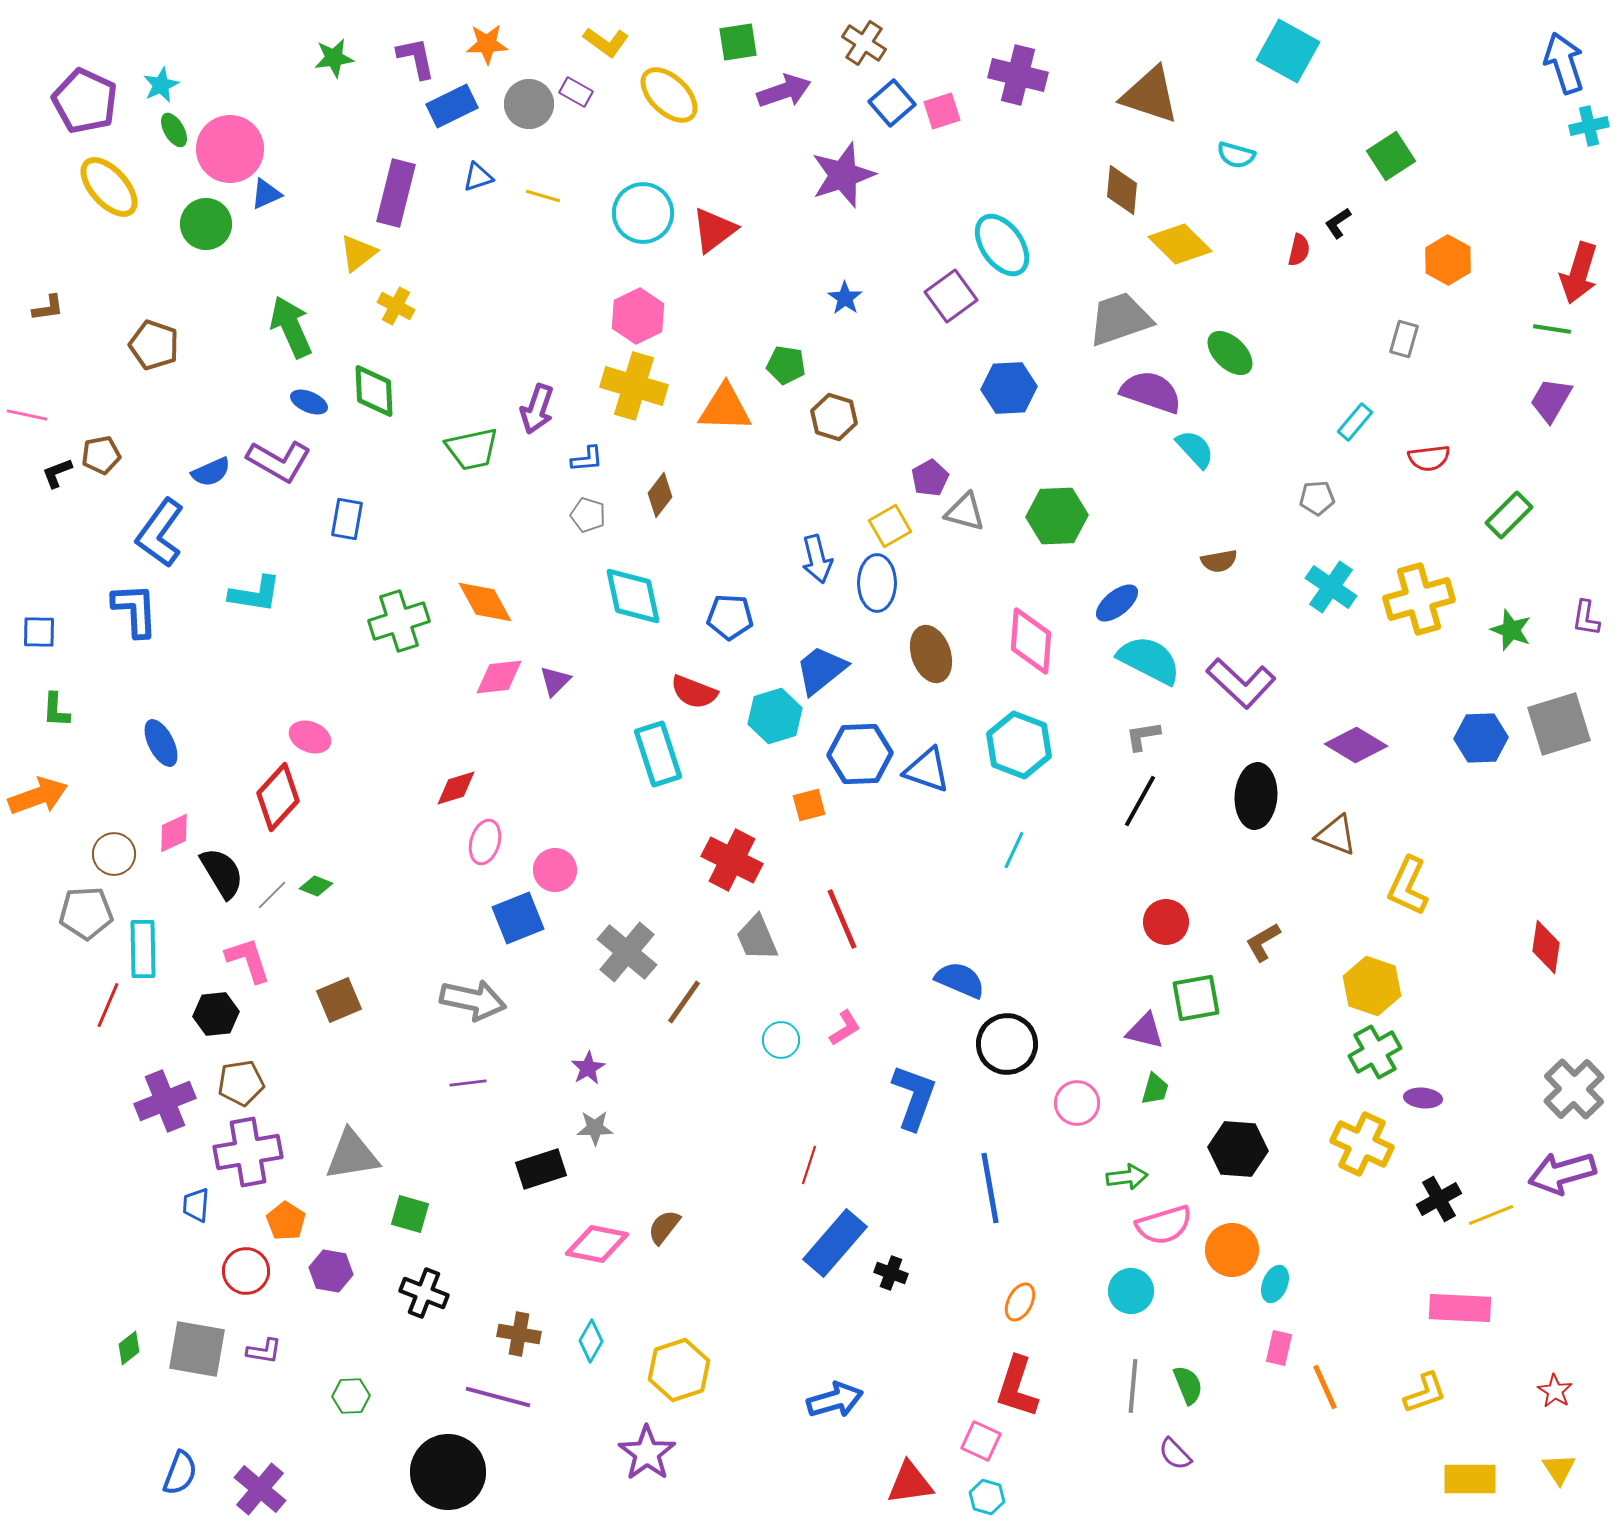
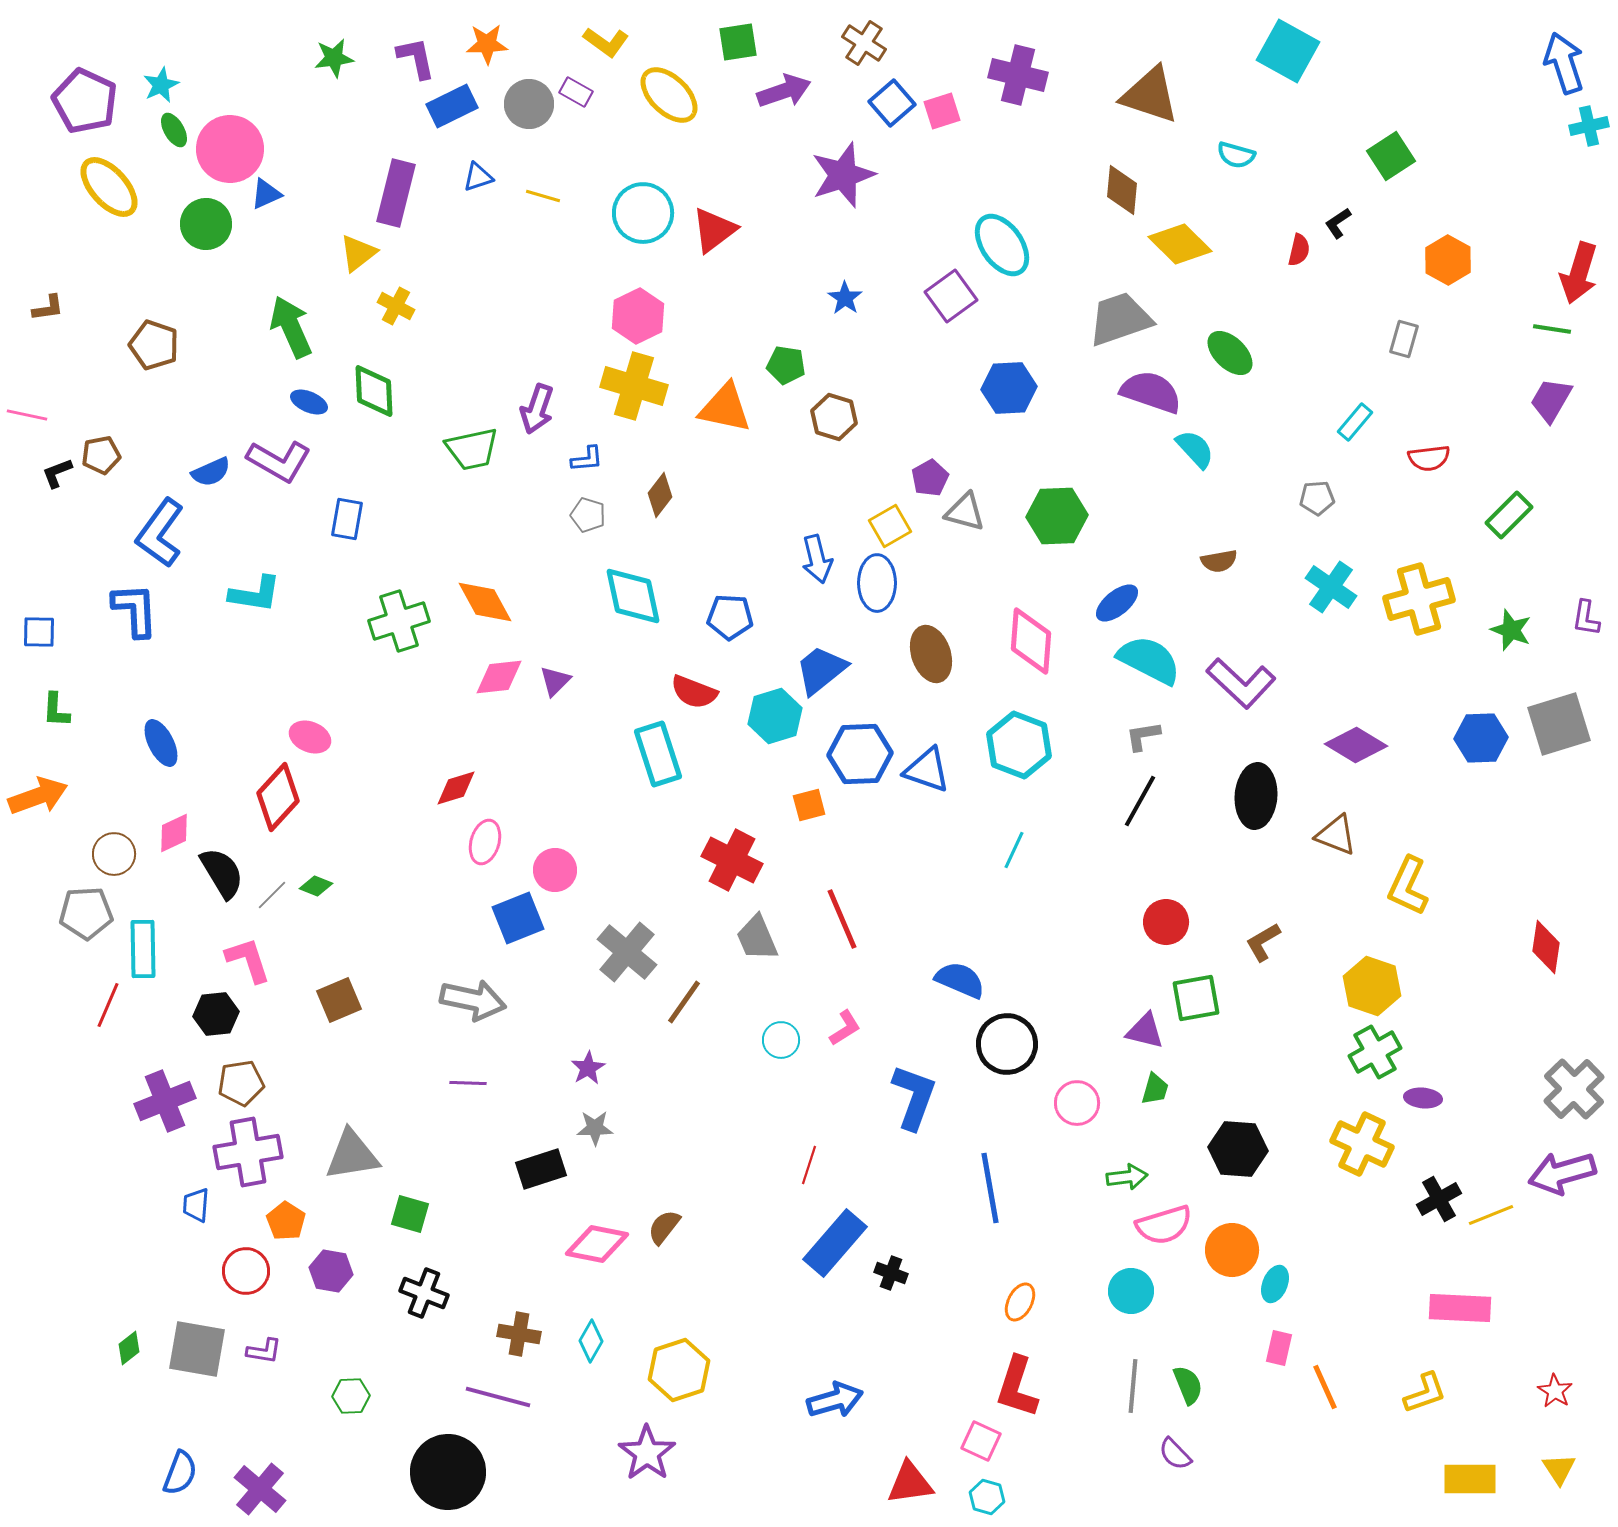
orange triangle at (725, 408): rotated 10 degrees clockwise
purple line at (468, 1083): rotated 9 degrees clockwise
